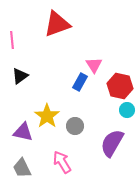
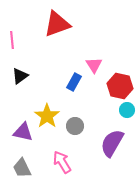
blue rectangle: moved 6 px left
